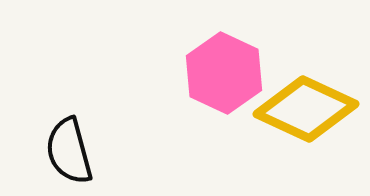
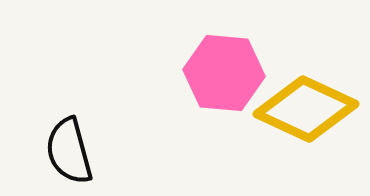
pink hexagon: rotated 20 degrees counterclockwise
